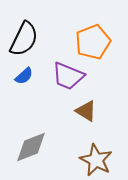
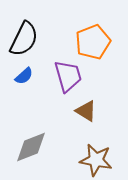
purple trapezoid: rotated 128 degrees counterclockwise
brown star: rotated 16 degrees counterclockwise
